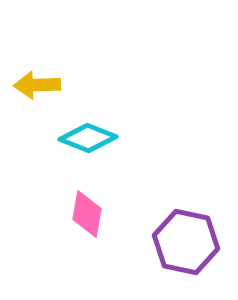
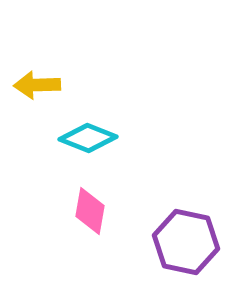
pink diamond: moved 3 px right, 3 px up
